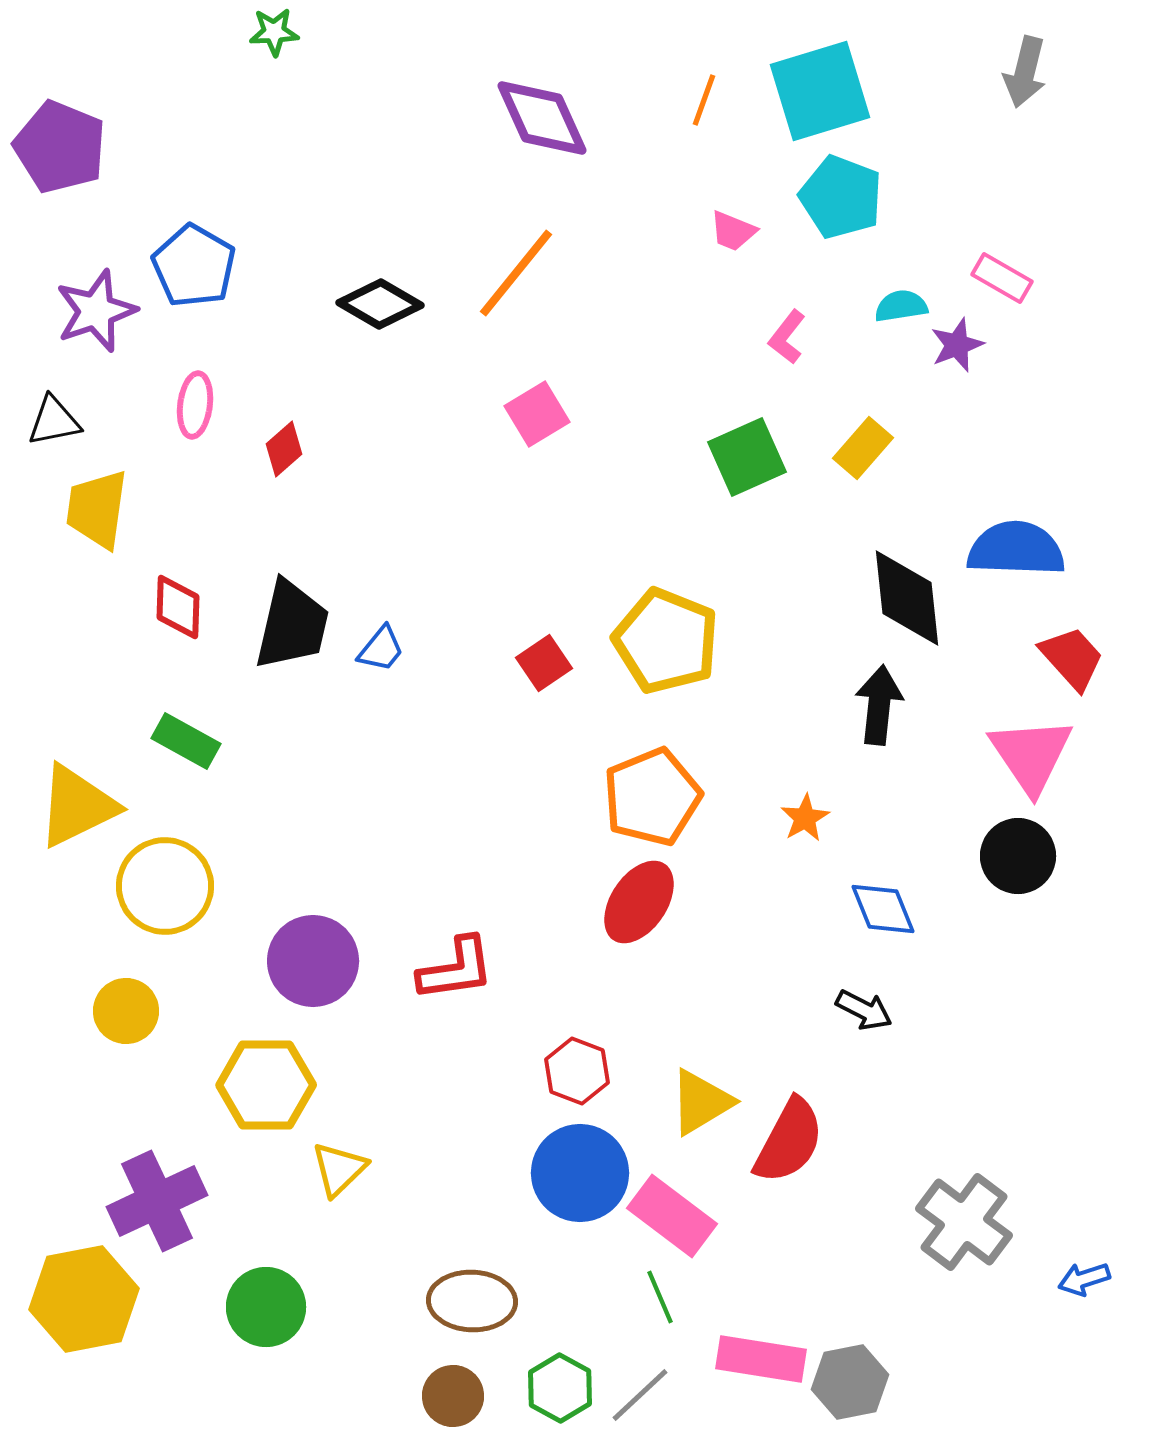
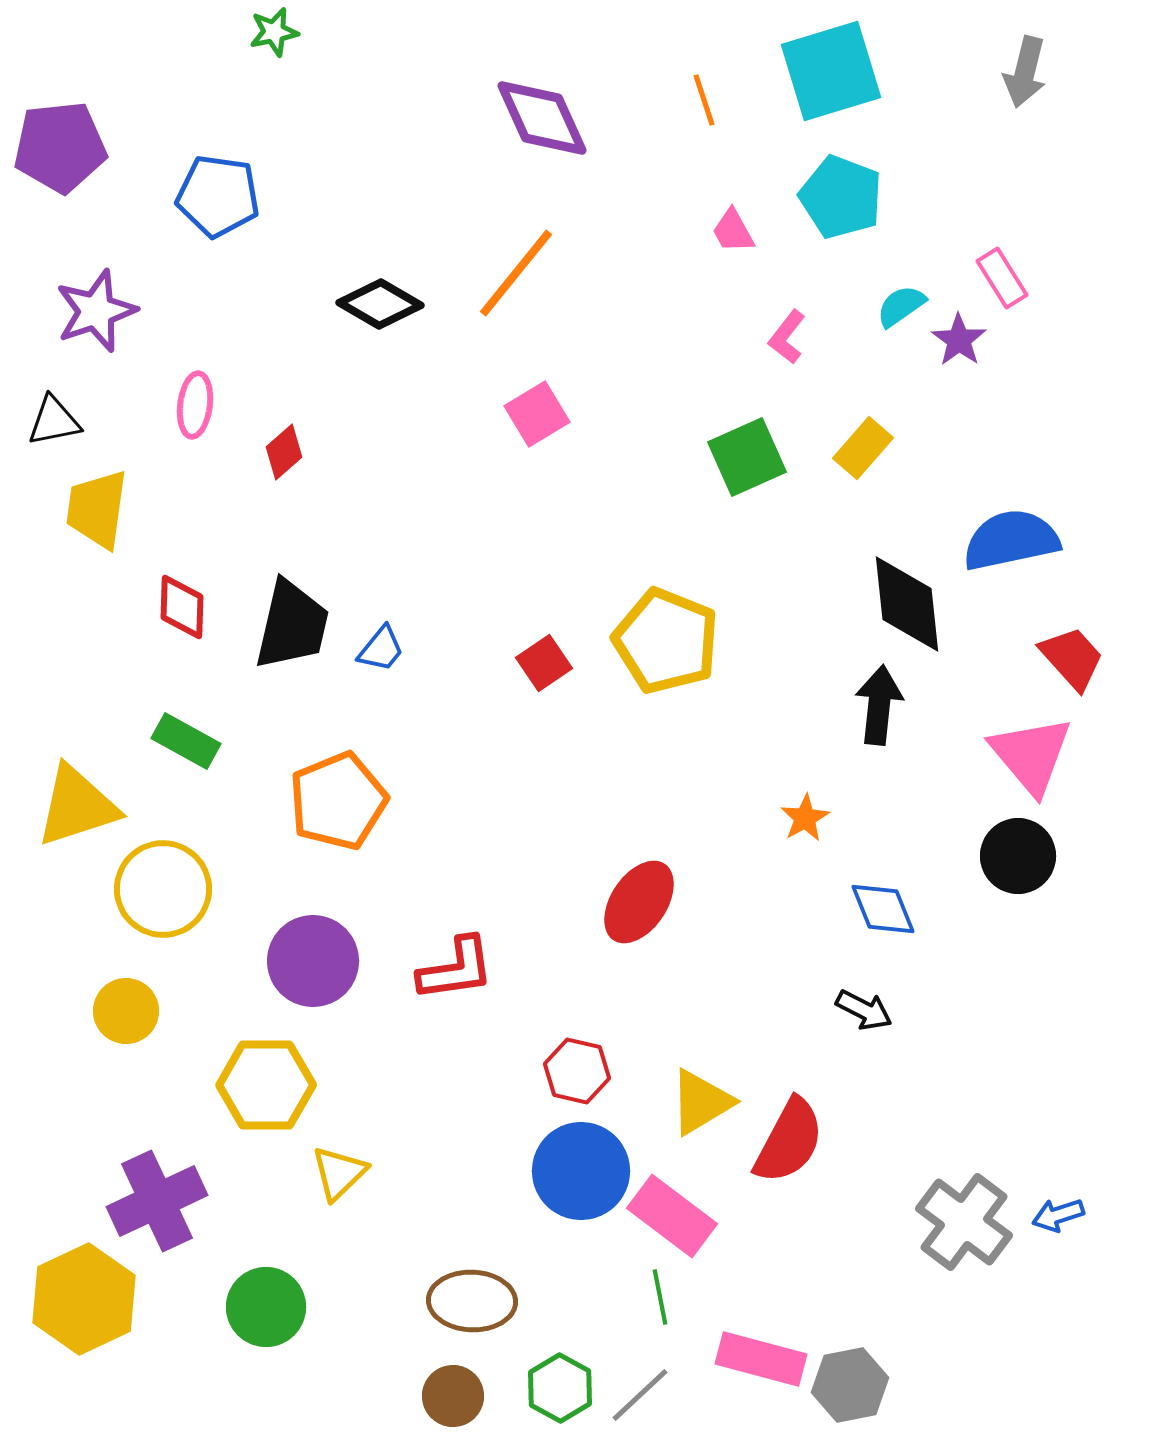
green star at (274, 32): rotated 9 degrees counterclockwise
cyan square at (820, 91): moved 11 px right, 20 px up
orange line at (704, 100): rotated 38 degrees counterclockwise
purple pentagon at (60, 147): rotated 28 degrees counterclockwise
pink trapezoid at (733, 231): rotated 39 degrees clockwise
blue pentagon at (194, 266): moved 24 px right, 70 px up; rotated 22 degrees counterclockwise
pink rectangle at (1002, 278): rotated 28 degrees clockwise
cyan semicircle at (901, 306): rotated 26 degrees counterclockwise
purple star at (957, 345): moved 2 px right, 5 px up; rotated 16 degrees counterclockwise
red diamond at (284, 449): moved 3 px down
blue semicircle at (1016, 549): moved 5 px left, 9 px up; rotated 14 degrees counterclockwise
black diamond at (907, 598): moved 6 px down
red diamond at (178, 607): moved 4 px right
pink triangle at (1031, 755): rotated 6 degrees counterclockwise
orange pentagon at (652, 797): moved 314 px left, 4 px down
yellow triangle at (77, 806): rotated 8 degrees clockwise
yellow circle at (165, 886): moved 2 px left, 3 px down
red hexagon at (577, 1071): rotated 8 degrees counterclockwise
yellow triangle at (339, 1169): moved 4 px down
blue circle at (580, 1173): moved 1 px right, 2 px up
blue arrow at (1084, 1279): moved 26 px left, 64 px up
green line at (660, 1297): rotated 12 degrees clockwise
yellow hexagon at (84, 1299): rotated 14 degrees counterclockwise
pink rectangle at (761, 1359): rotated 6 degrees clockwise
gray hexagon at (850, 1382): moved 3 px down
